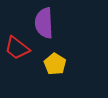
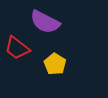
purple semicircle: moved 1 px right, 1 px up; rotated 60 degrees counterclockwise
